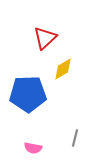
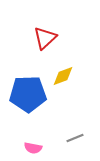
yellow diamond: moved 7 px down; rotated 10 degrees clockwise
gray line: rotated 54 degrees clockwise
